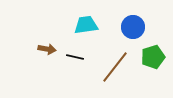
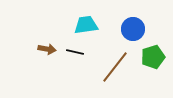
blue circle: moved 2 px down
black line: moved 5 px up
